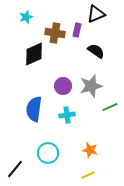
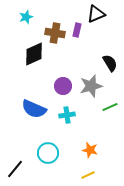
black semicircle: moved 14 px right, 12 px down; rotated 24 degrees clockwise
blue semicircle: rotated 75 degrees counterclockwise
